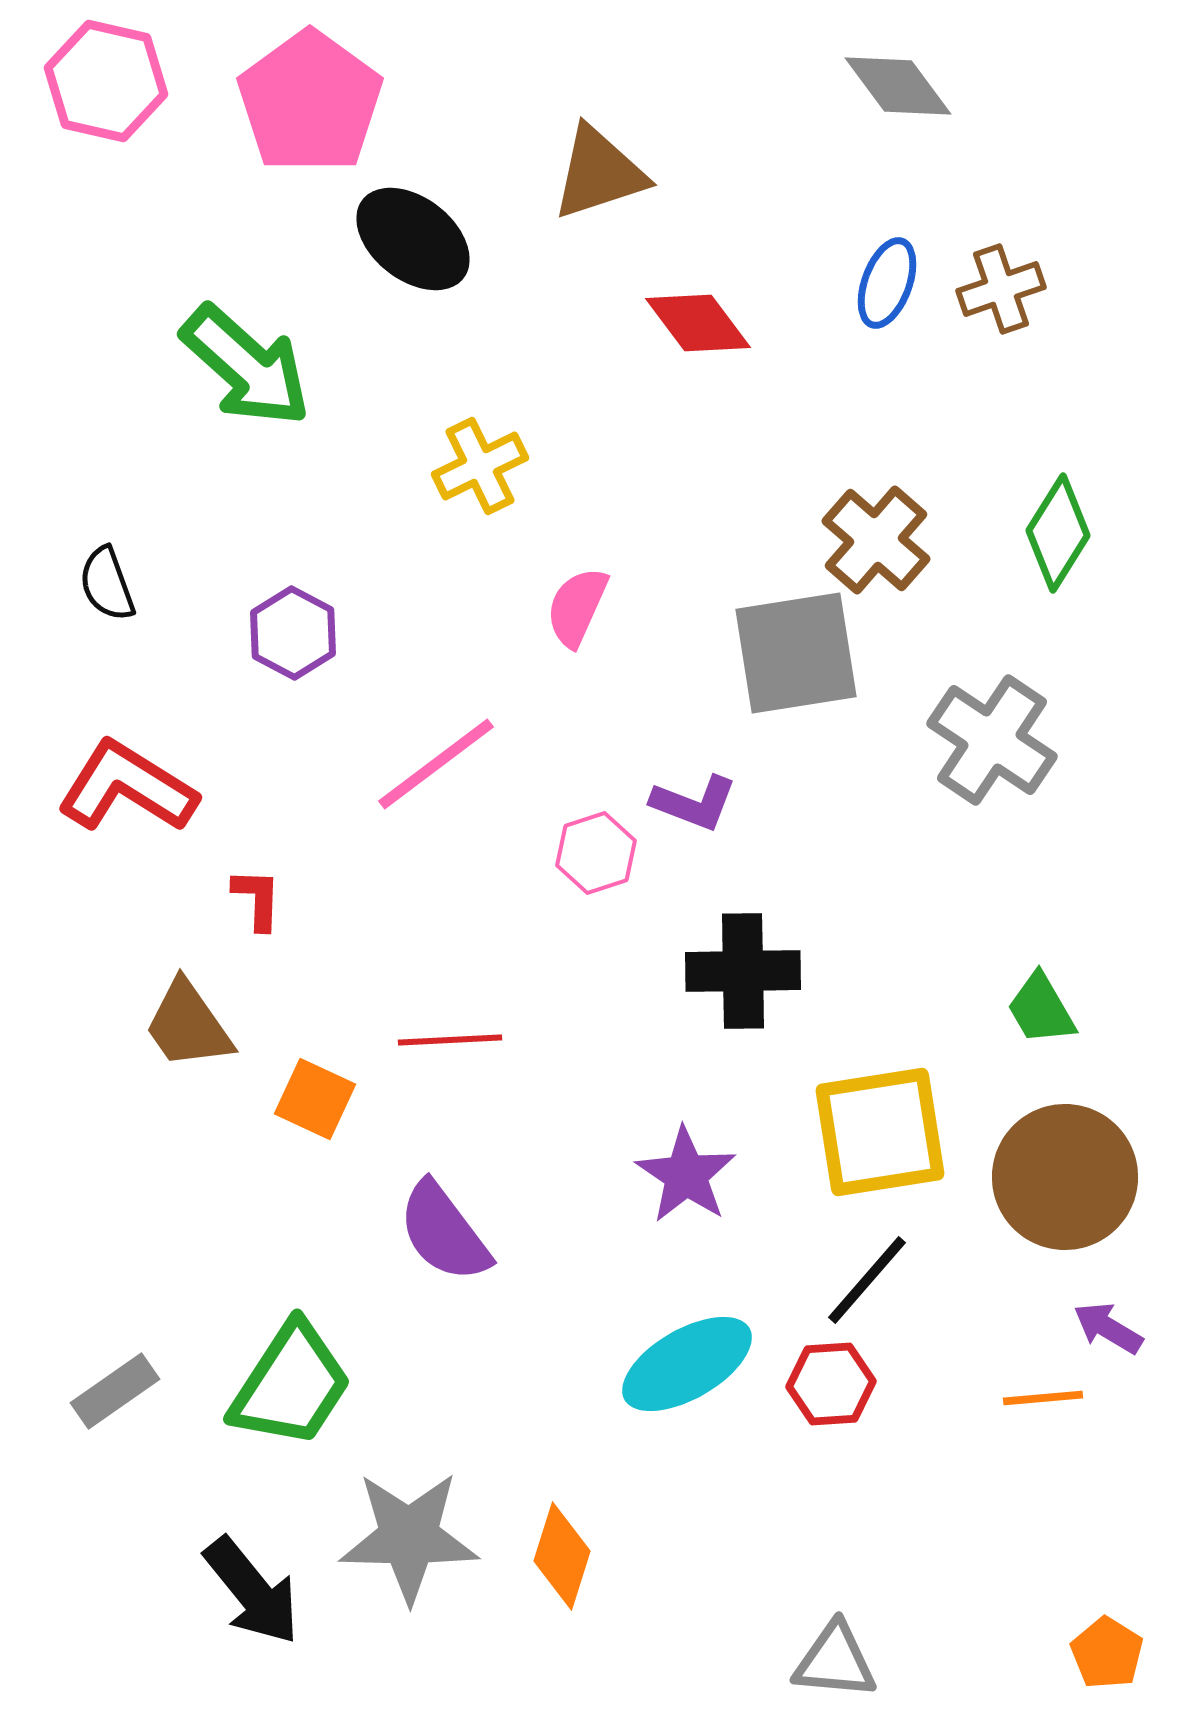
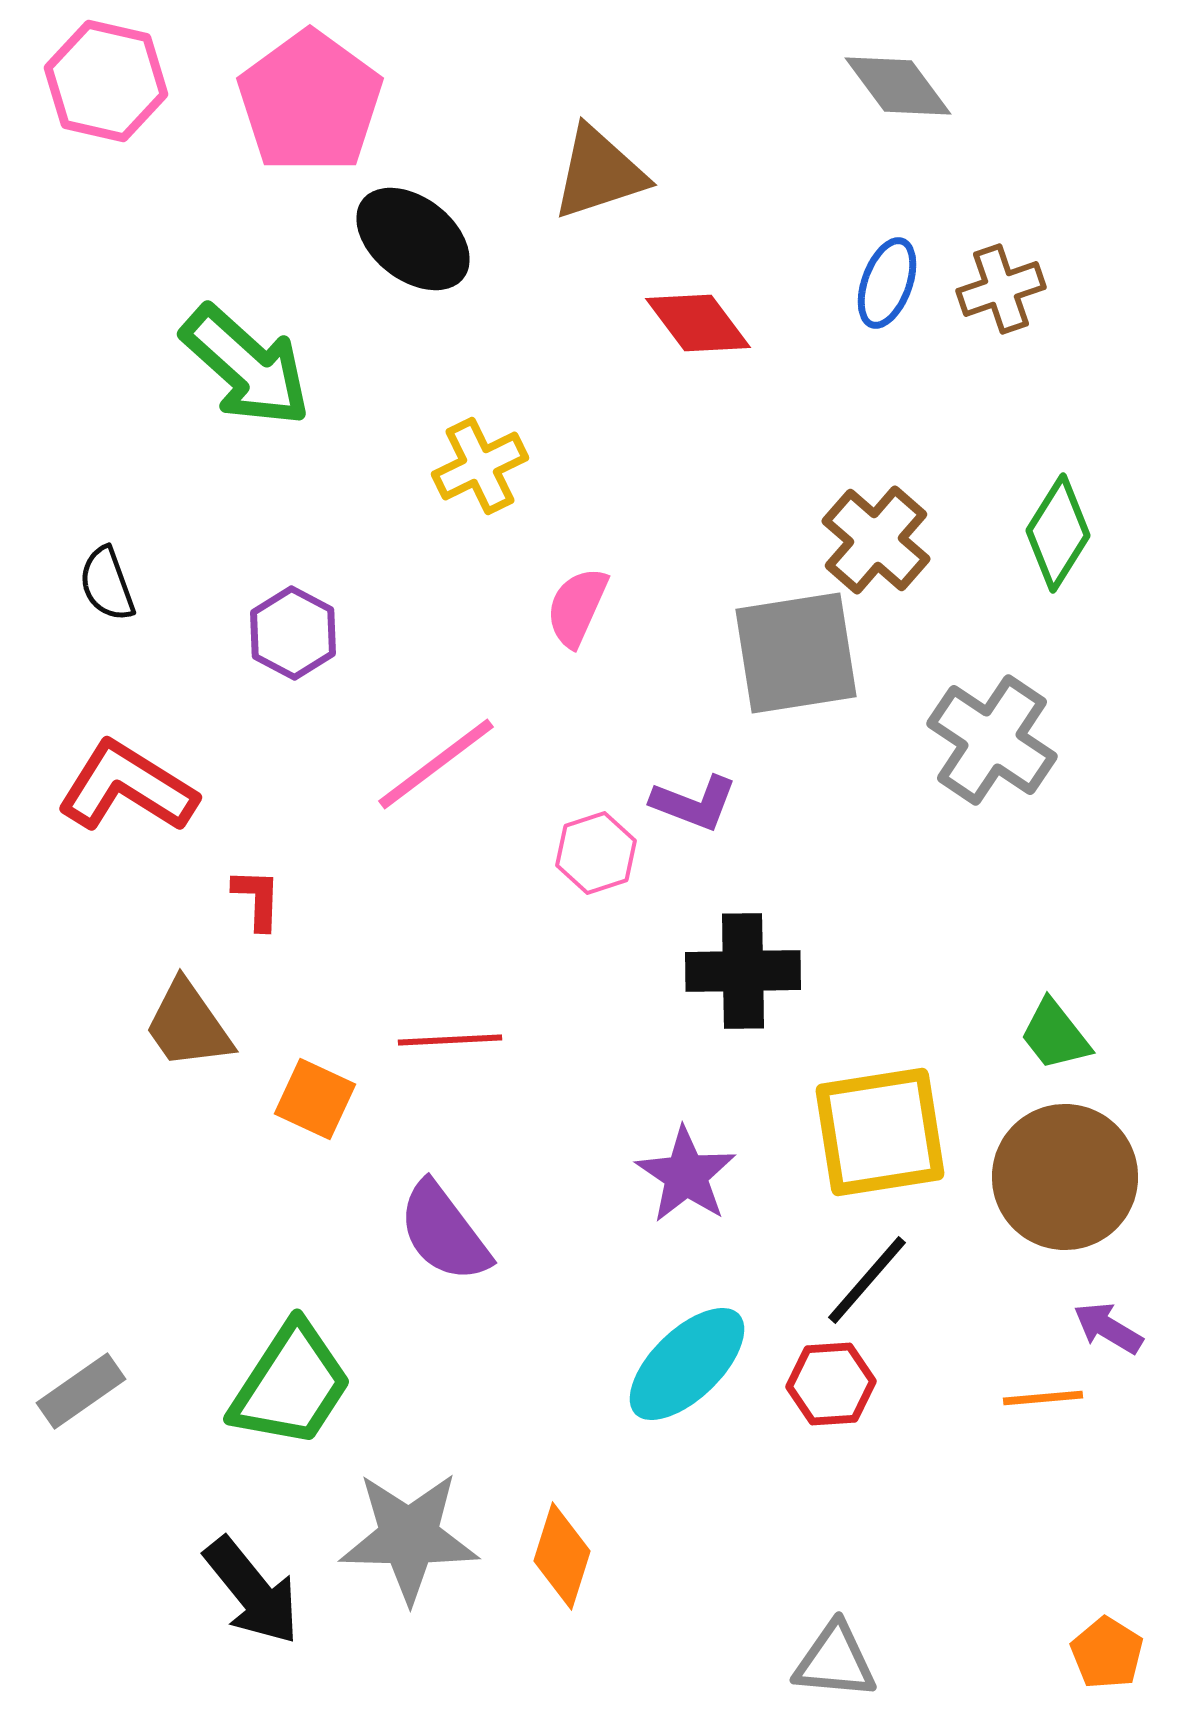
green trapezoid at (1041, 1009): moved 14 px right, 26 px down; rotated 8 degrees counterclockwise
cyan ellipse at (687, 1364): rotated 14 degrees counterclockwise
gray rectangle at (115, 1391): moved 34 px left
